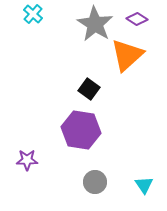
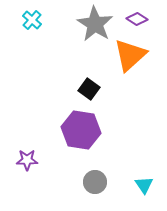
cyan cross: moved 1 px left, 6 px down
orange triangle: moved 3 px right
